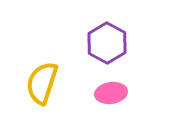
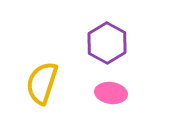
pink ellipse: rotated 16 degrees clockwise
